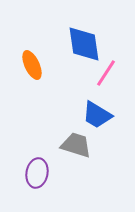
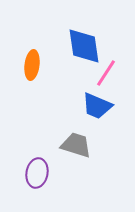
blue diamond: moved 2 px down
orange ellipse: rotated 32 degrees clockwise
blue trapezoid: moved 9 px up; rotated 8 degrees counterclockwise
